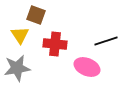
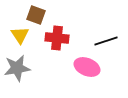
red cross: moved 2 px right, 6 px up
